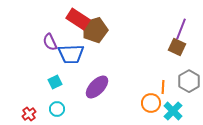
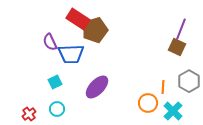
orange circle: moved 3 px left
